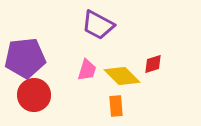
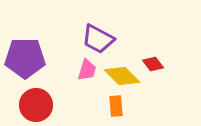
purple trapezoid: moved 14 px down
purple pentagon: rotated 6 degrees clockwise
red diamond: rotated 70 degrees clockwise
red circle: moved 2 px right, 10 px down
